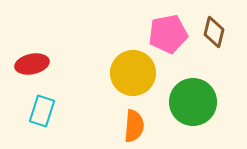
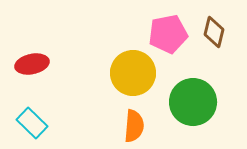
cyan rectangle: moved 10 px left, 12 px down; rotated 64 degrees counterclockwise
